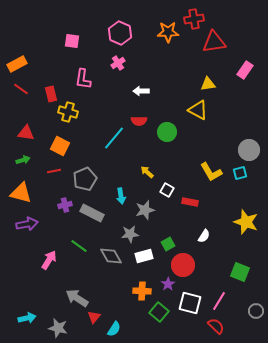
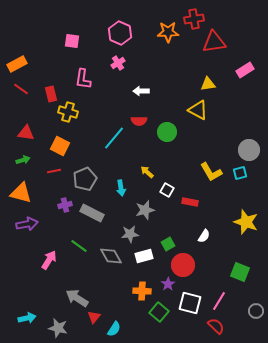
pink rectangle at (245, 70): rotated 24 degrees clockwise
cyan arrow at (121, 196): moved 8 px up
